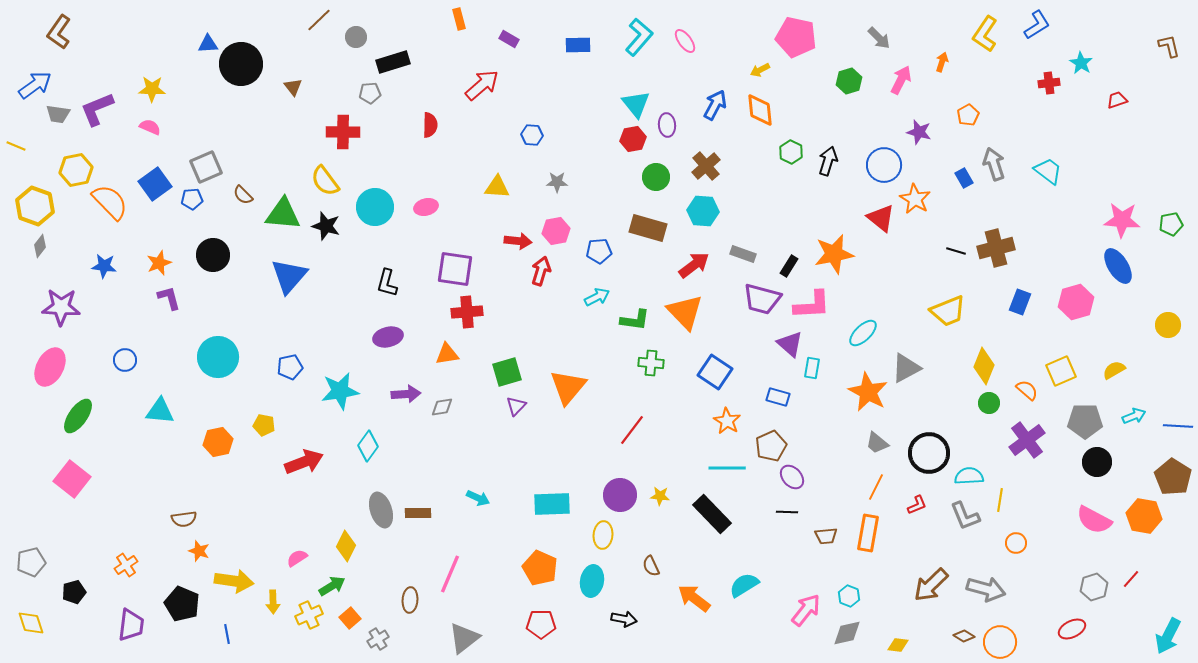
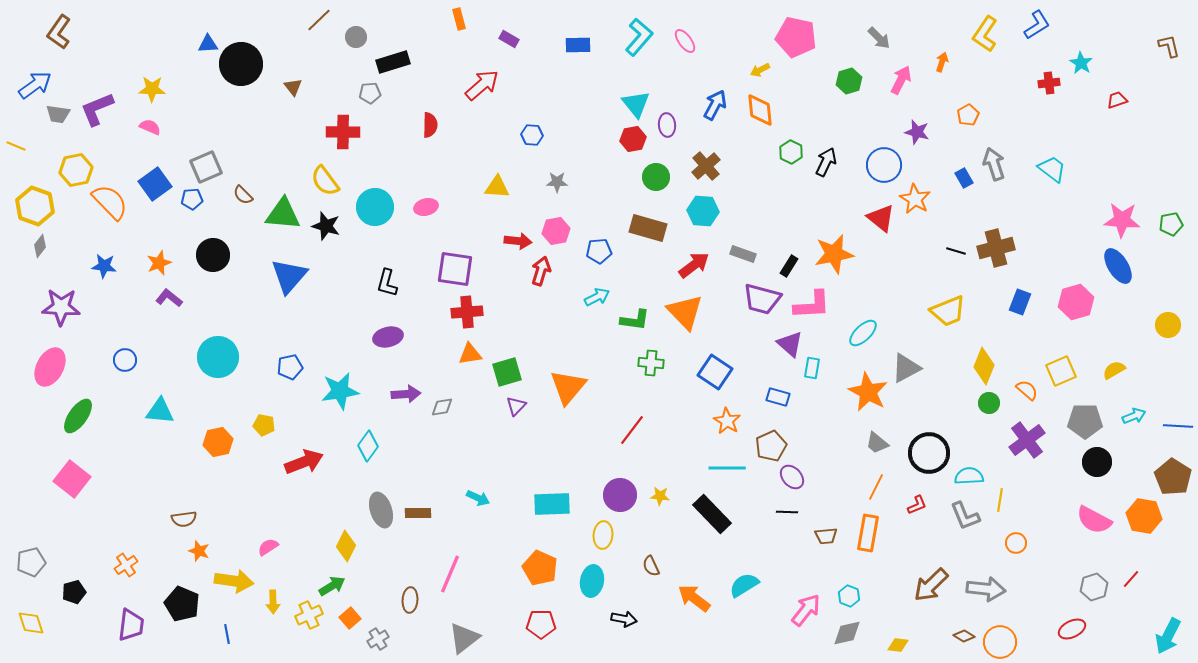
purple star at (919, 132): moved 2 px left
black arrow at (828, 161): moved 2 px left, 1 px down; rotated 8 degrees clockwise
cyan trapezoid at (1048, 171): moved 4 px right, 2 px up
purple L-shape at (169, 298): rotated 36 degrees counterclockwise
orange triangle at (447, 354): moved 23 px right
pink semicircle at (297, 558): moved 29 px left, 11 px up
gray arrow at (986, 589): rotated 9 degrees counterclockwise
